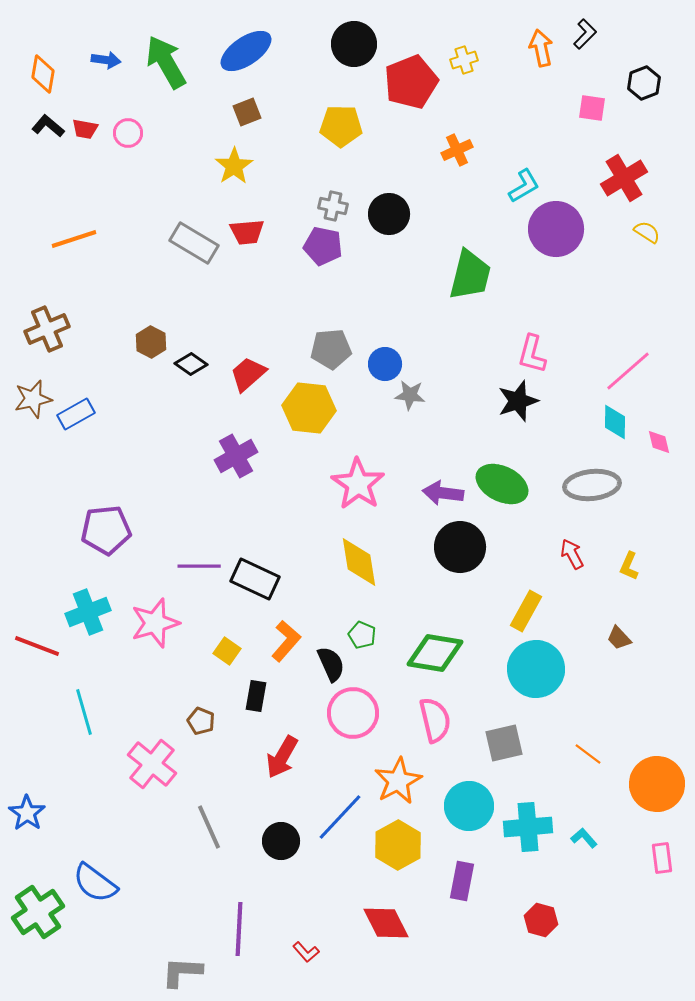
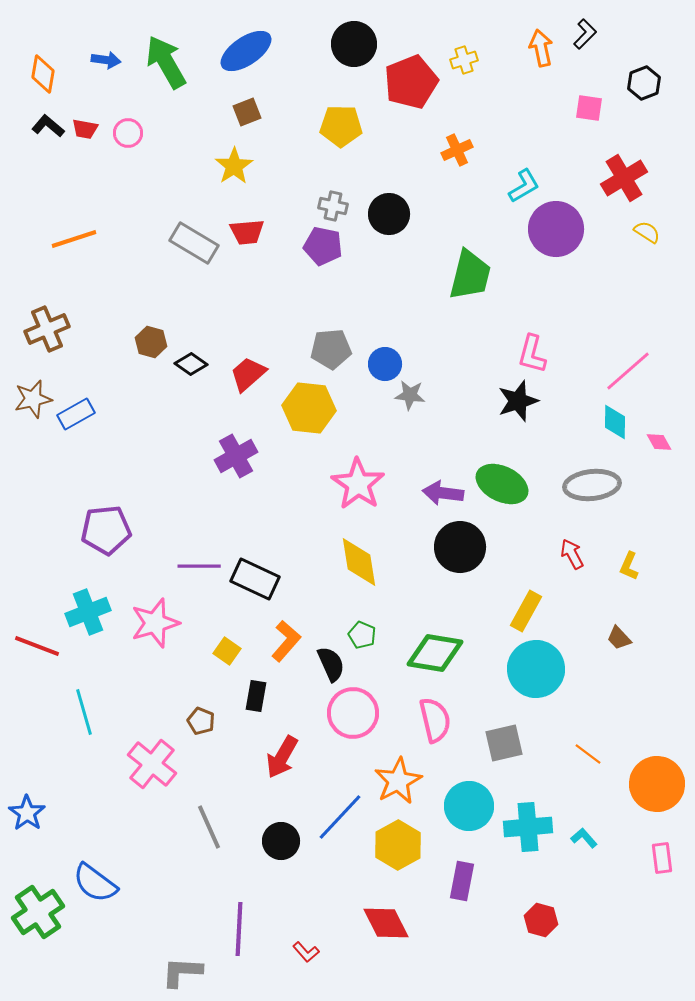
pink square at (592, 108): moved 3 px left
brown hexagon at (151, 342): rotated 12 degrees counterclockwise
pink diamond at (659, 442): rotated 16 degrees counterclockwise
